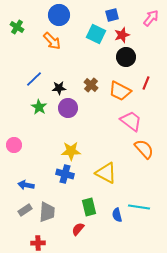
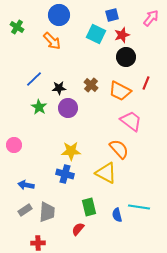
orange semicircle: moved 25 px left
